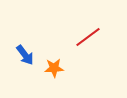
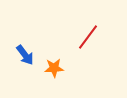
red line: rotated 16 degrees counterclockwise
